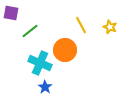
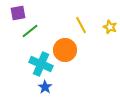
purple square: moved 7 px right; rotated 21 degrees counterclockwise
cyan cross: moved 1 px right, 1 px down
